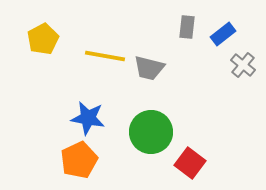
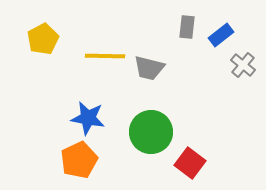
blue rectangle: moved 2 px left, 1 px down
yellow line: rotated 9 degrees counterclockwise
